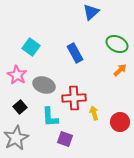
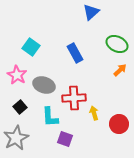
red circle: moved 1 px left, 2 px down
